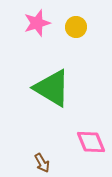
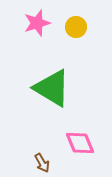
pink diamond: moved 11 px left, 1 px down
